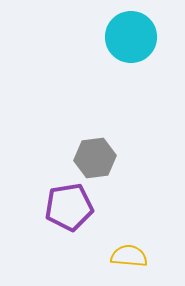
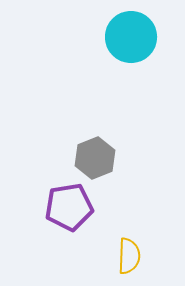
gray hexagon: rotated 15 degrees counterclockwise
yellow semicircle: rotated 87 degrees clockwise
